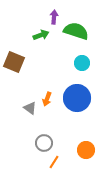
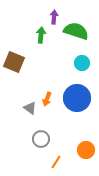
green arrow: rotated 63 degrees counterclockwise
gray circle: moved 3 px left, 4 px up
orange line: moved 2 px right
